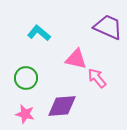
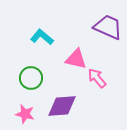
cyan L-shape: moved 3 px right, 4 px down
green circle: moved 5 px right
